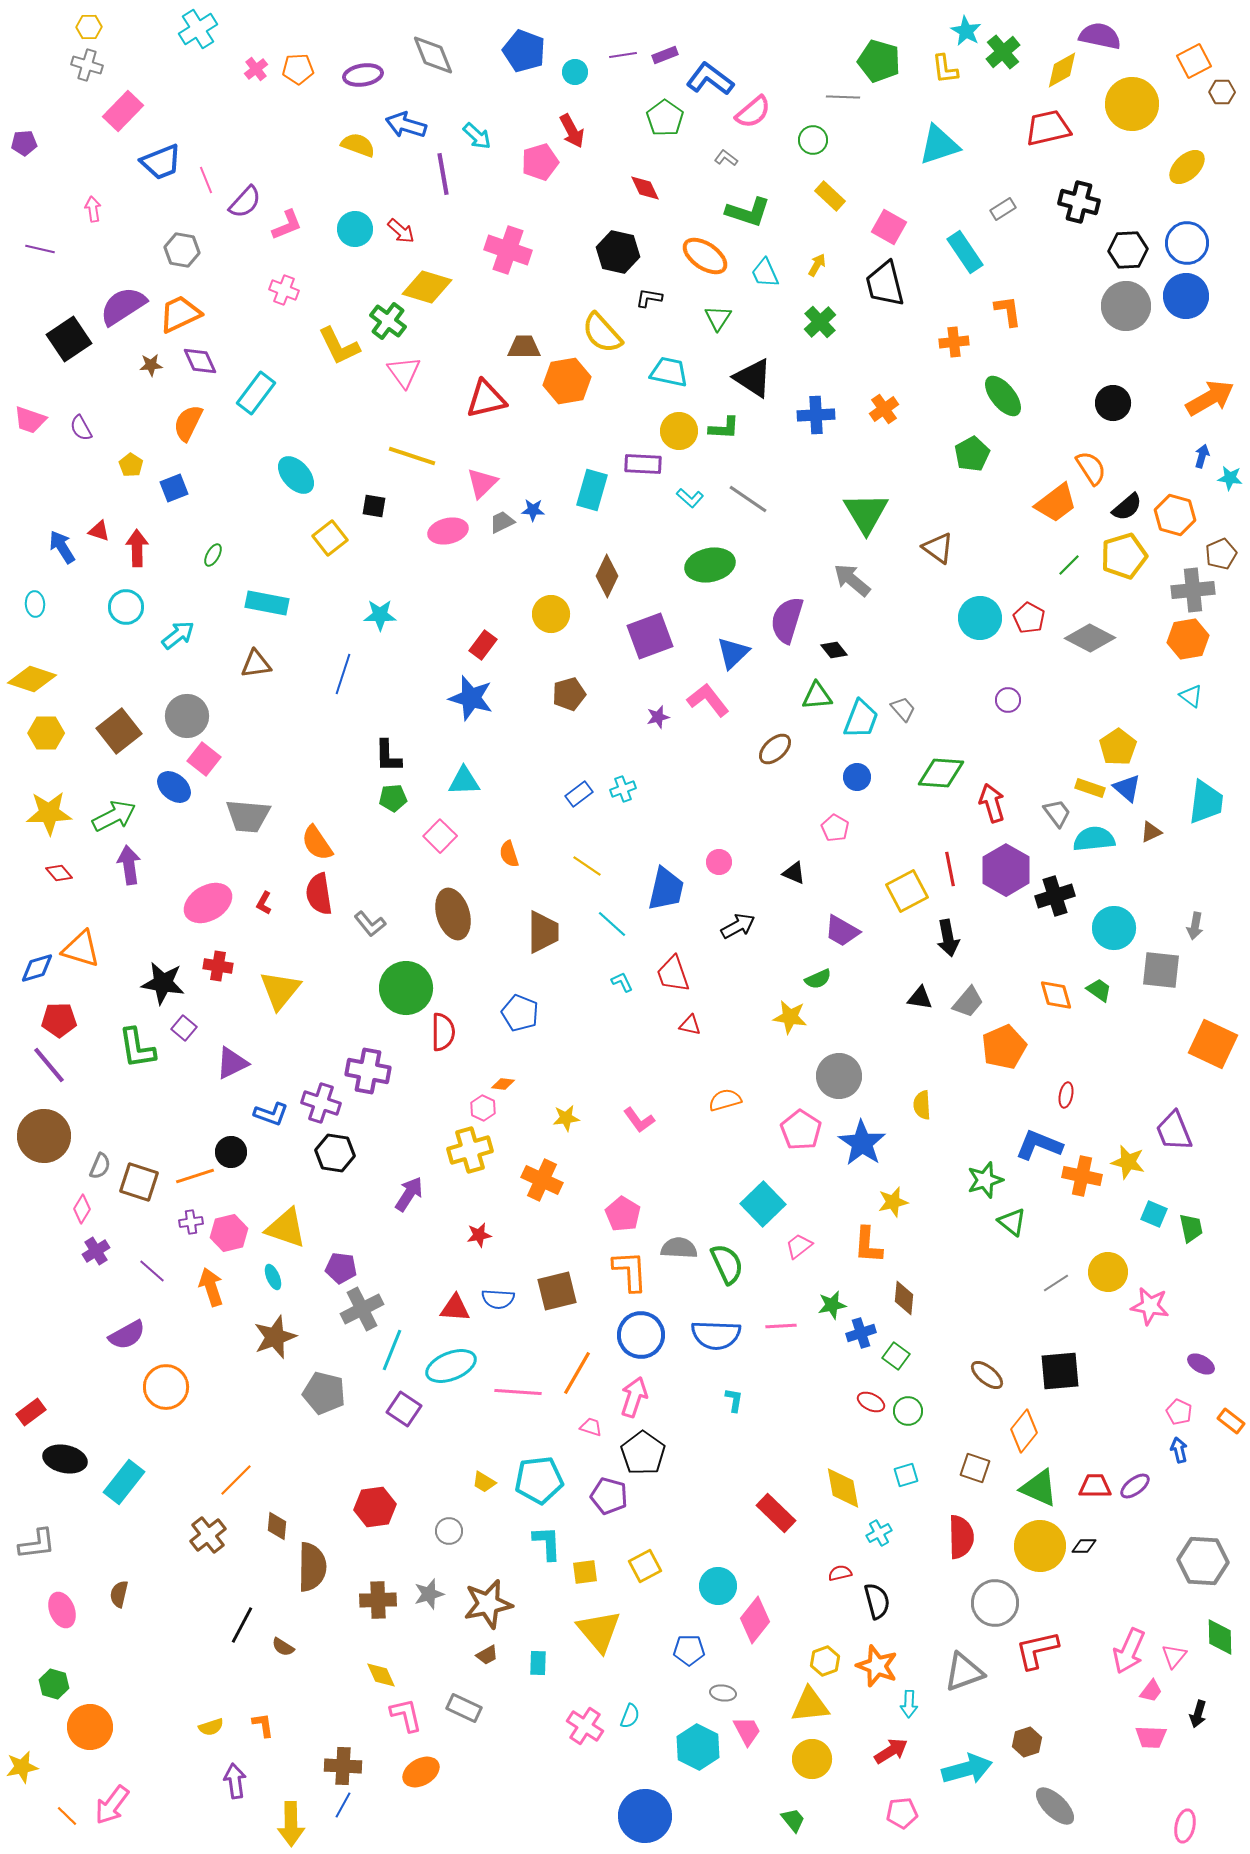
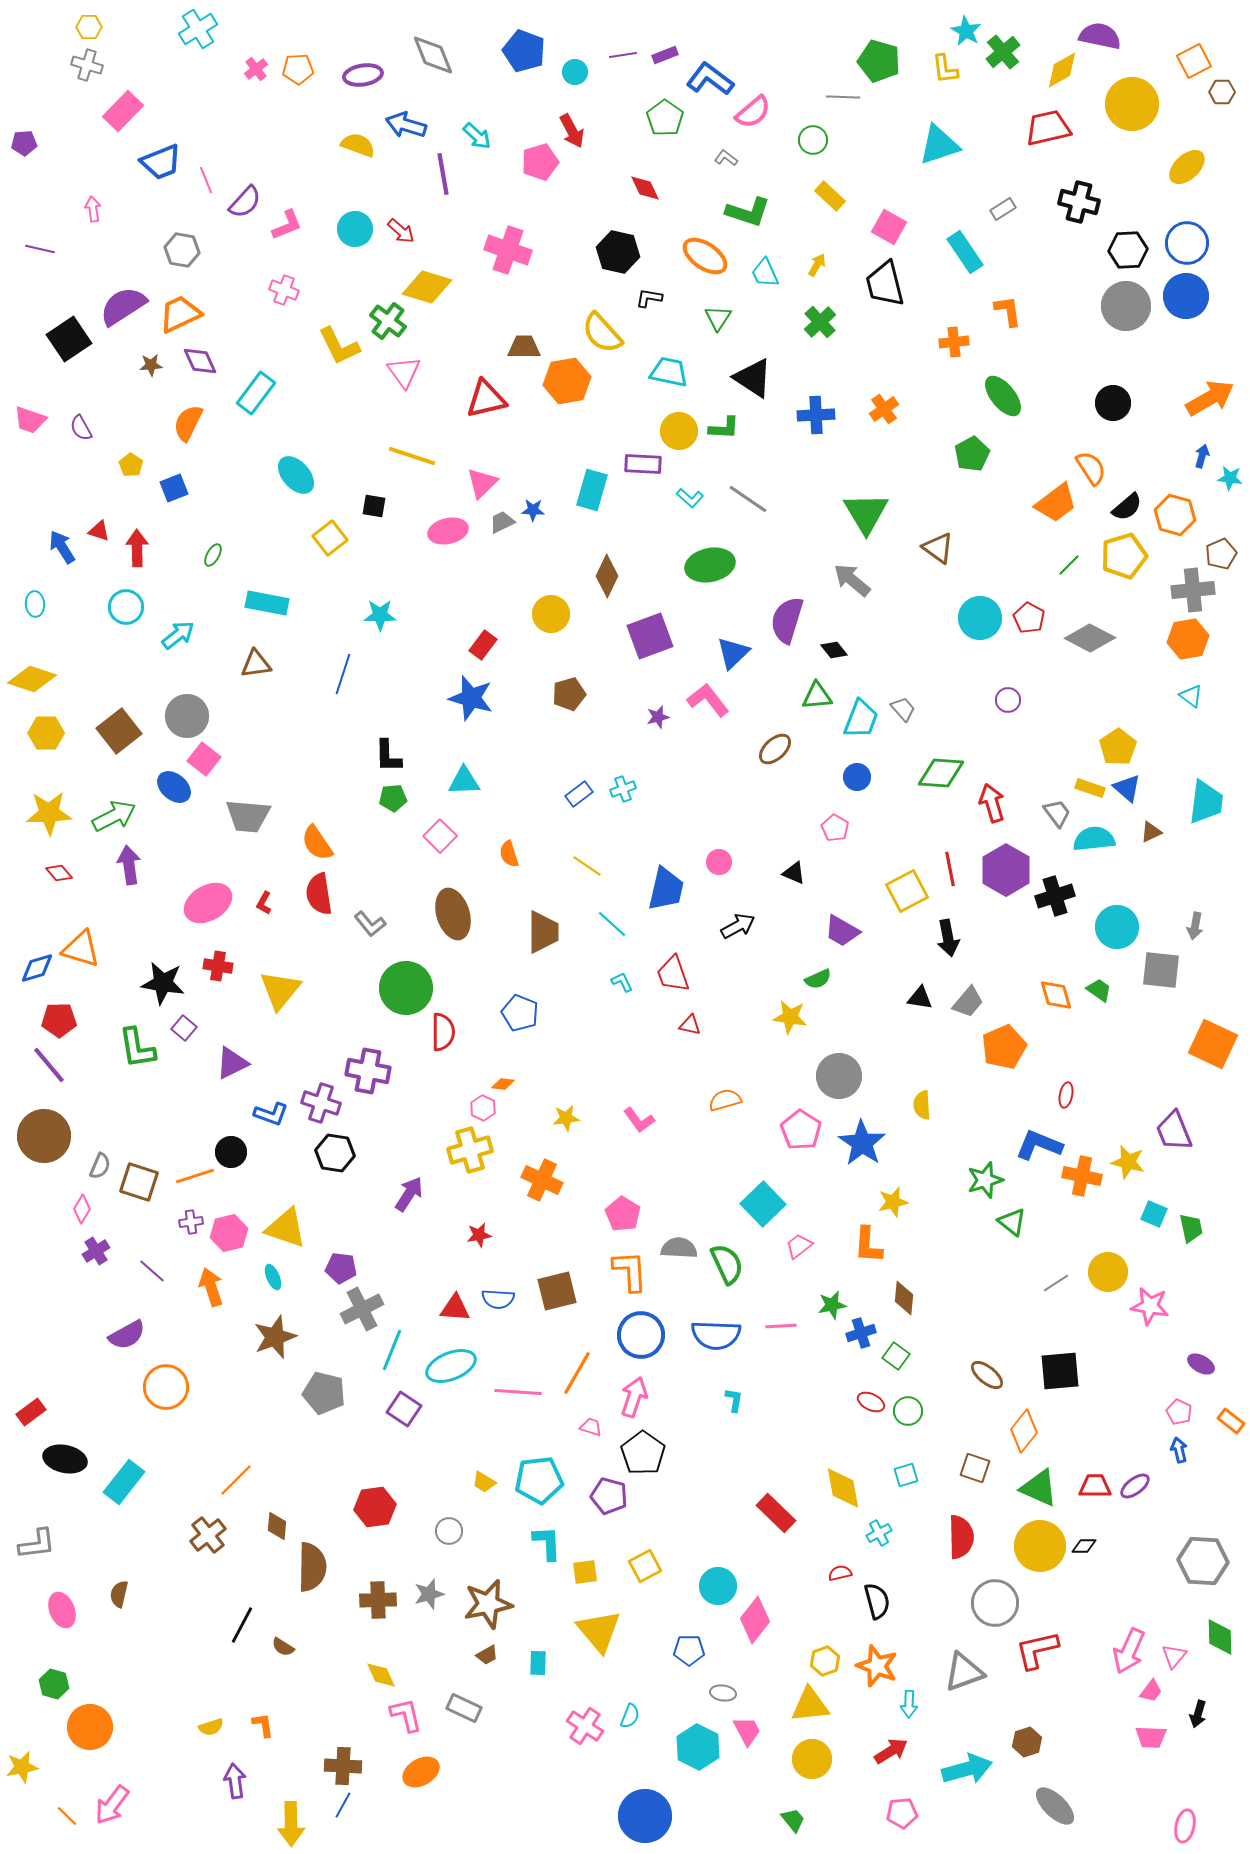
cyan circle at (1114, 928): moved 3 px right, 1 px up
